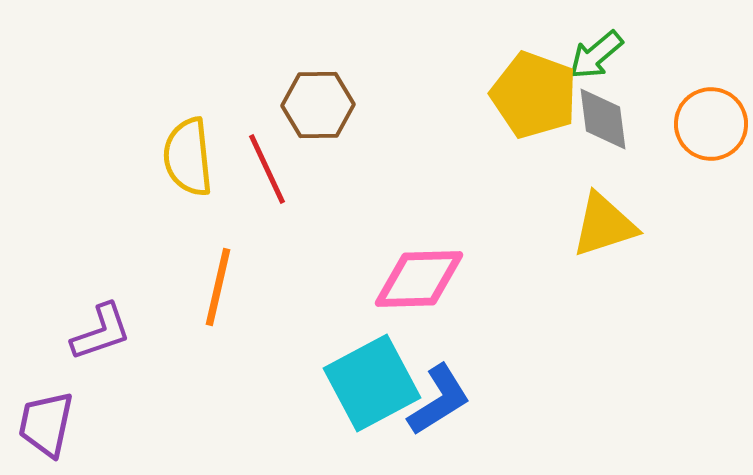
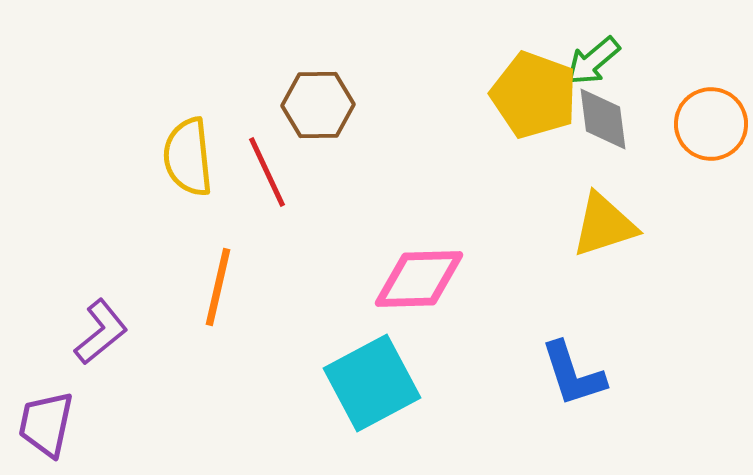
green arrow: moved 3 px left, 6 px down
red line: moved 3 px down
purple L-shape: rotated 20 degrees counterclockwise
blue L-shape: moved 134 px right, 26 px up; rotated 104 degrees clockwise
